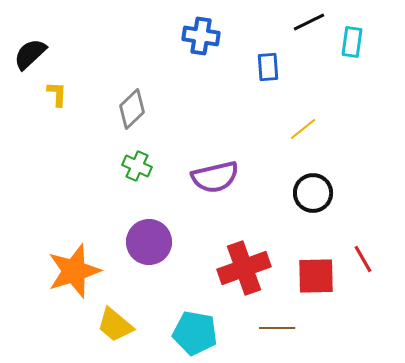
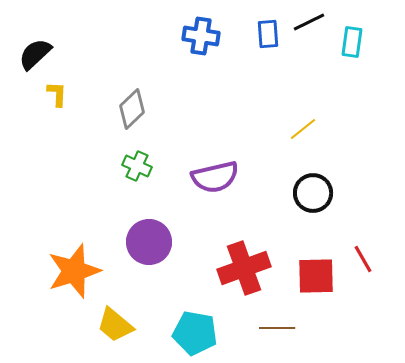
black semicircle: moved 5 px right
blue rectangle: moved 33 px up
